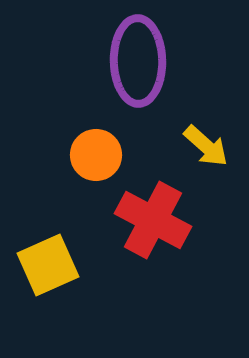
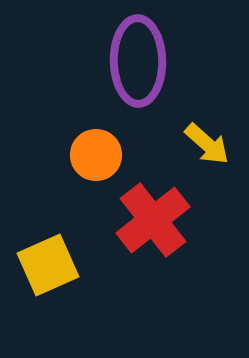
yellow arrow: moved 1 px right, 2 px up
red cross: rotated 24 degrees clockwise
